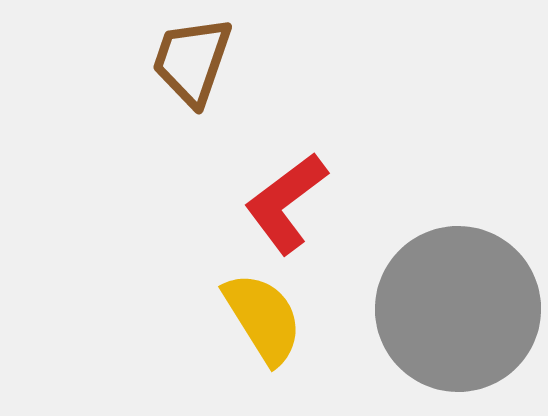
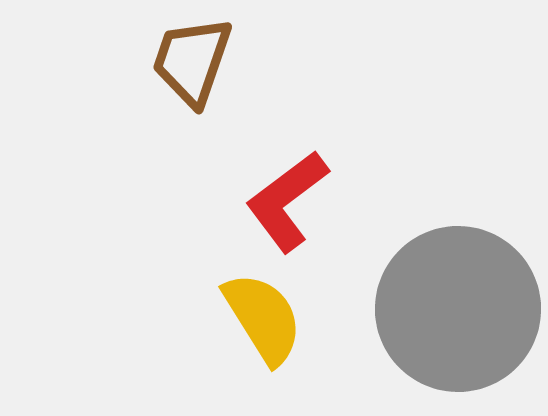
red L-shape: moved 1 px right, 2 px up
